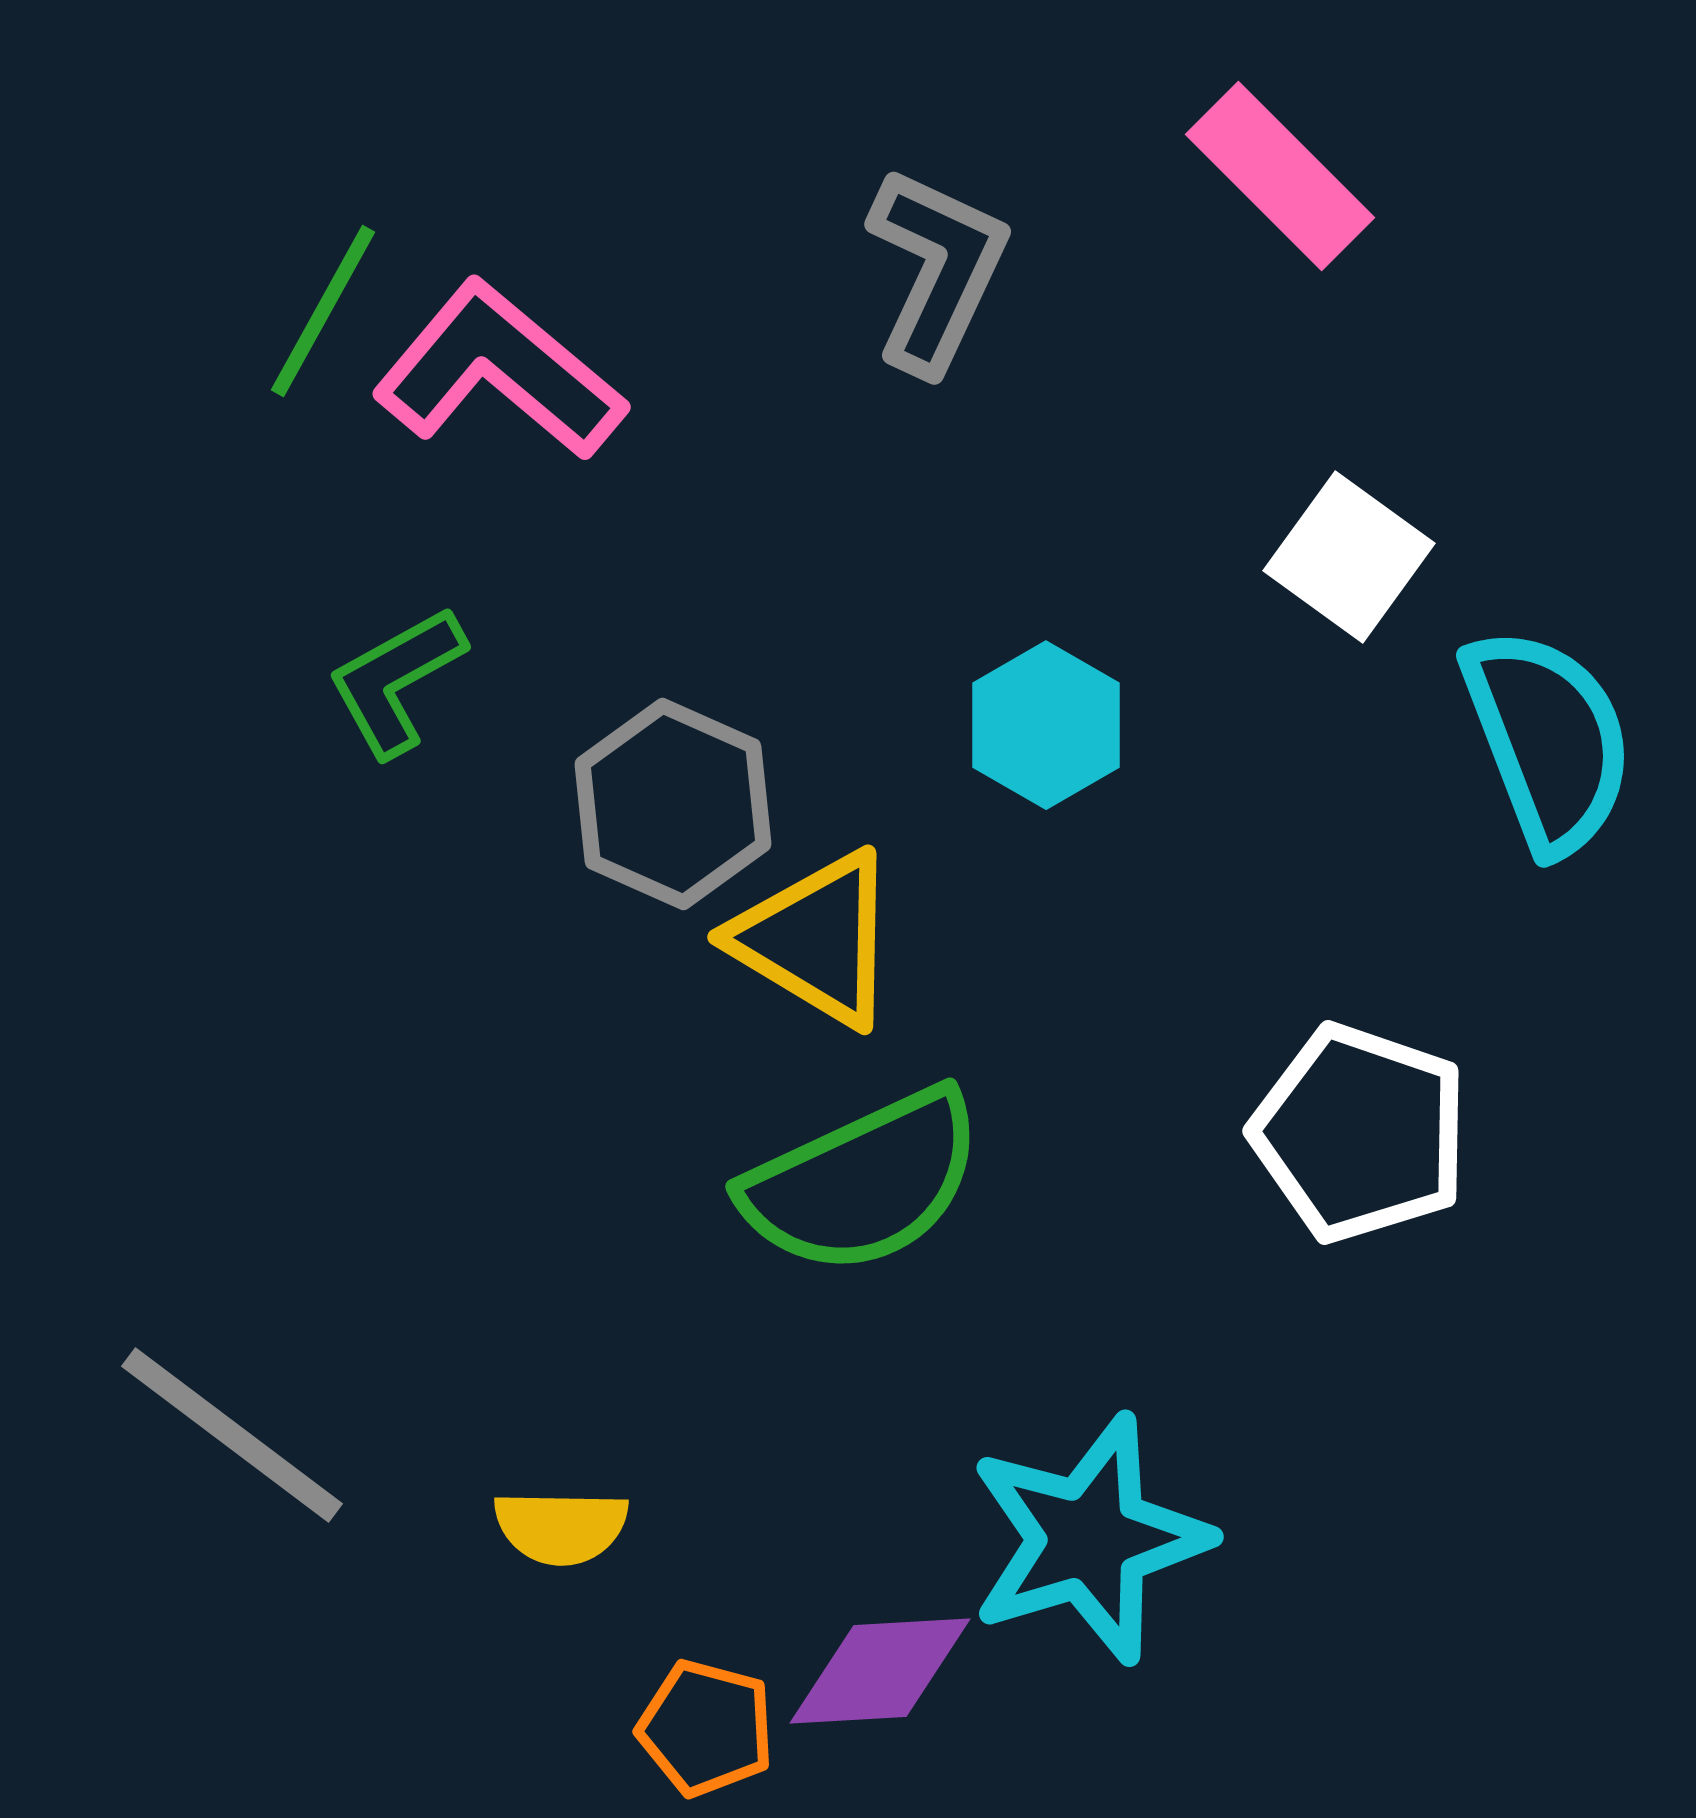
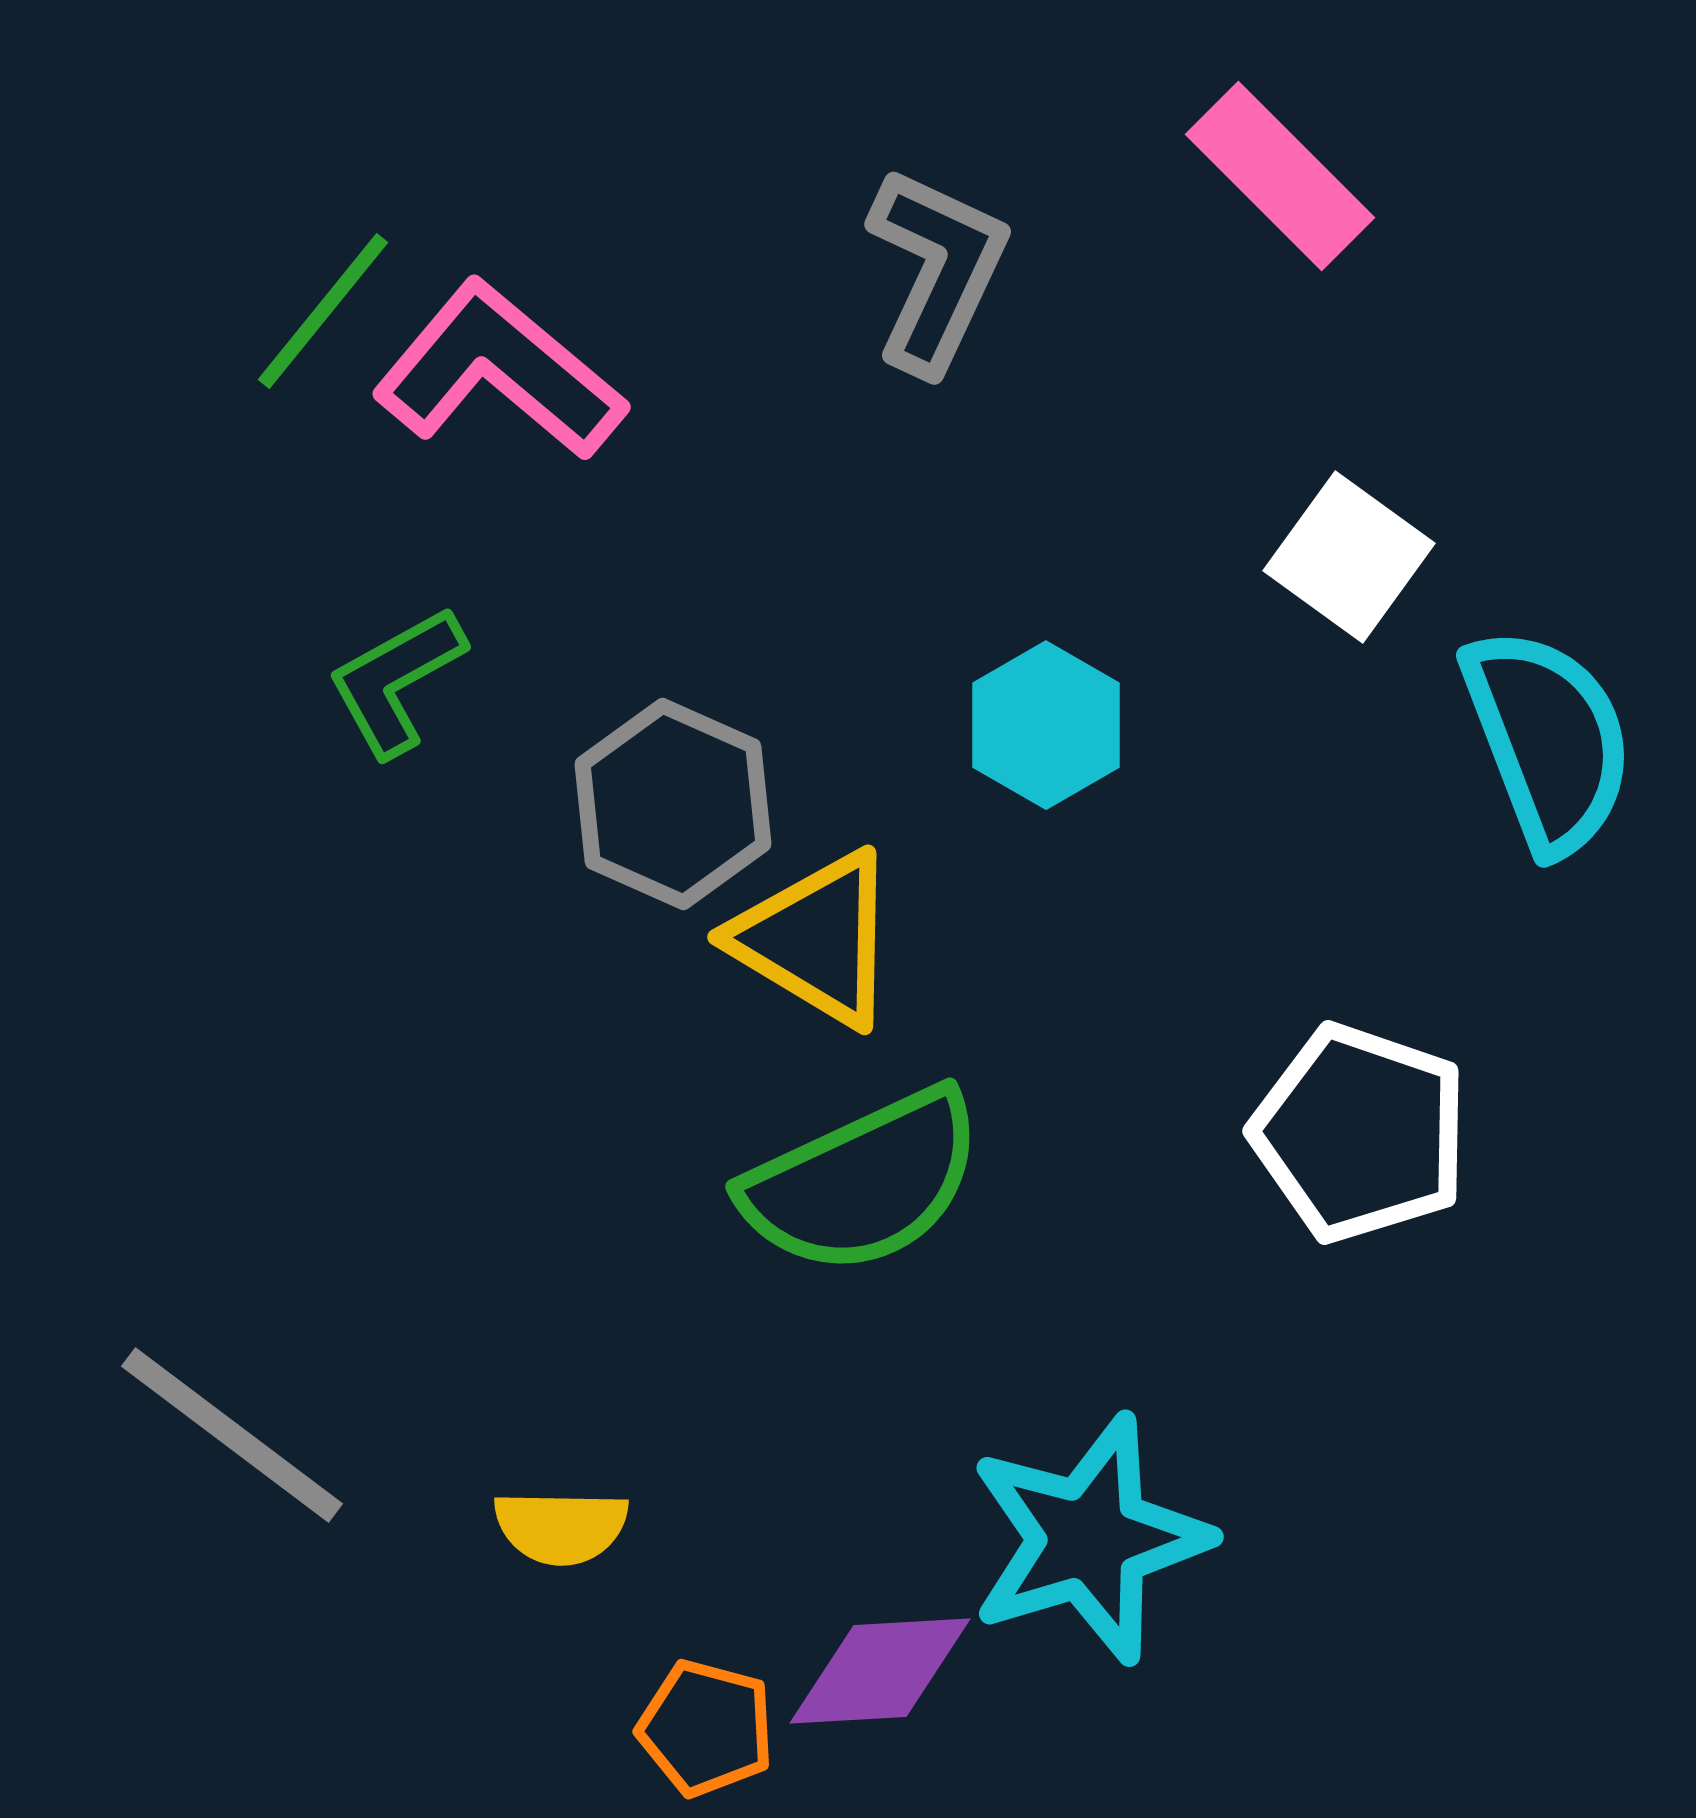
green line: rotated 10 degrees clockwise
